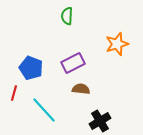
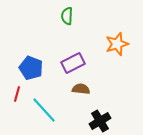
red line: moved 3 px right, 1 px down
